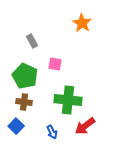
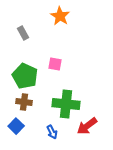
orange star: moved 22 px left, 7 px up
gray rectangle: moved 9 px left, 8 px up
green cross: moved 2 px left, 4 px down
red arrow: moved 2 px right
